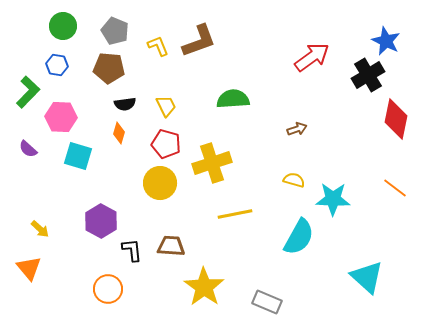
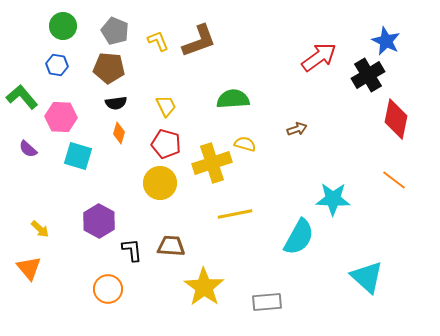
yellow L-shape: moved 5 px up
red arrow: moved 7 px right
green L-shape: moved 6 px left, 5 px down; rotated 84 degrees counterclockwise
black semicircle: moved 9 px left, 1 px up
yellow semicircle: moved 49 px left, 36 px up
orange line: moved 1 px left, 8 px up
purple hexagon: moved 2 px left
gray rectangle: rotated 28 degrees counterclockwise
